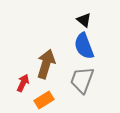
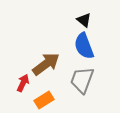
brown arrow: rotated 36 degrees clockwise
